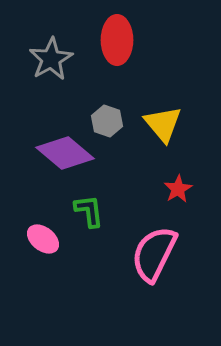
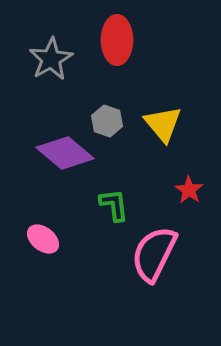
red star: moved 11 px right, 1 px down; rotated 8 degrees counterclockwise
green L-shape: moved 25 px right, 6 px up
